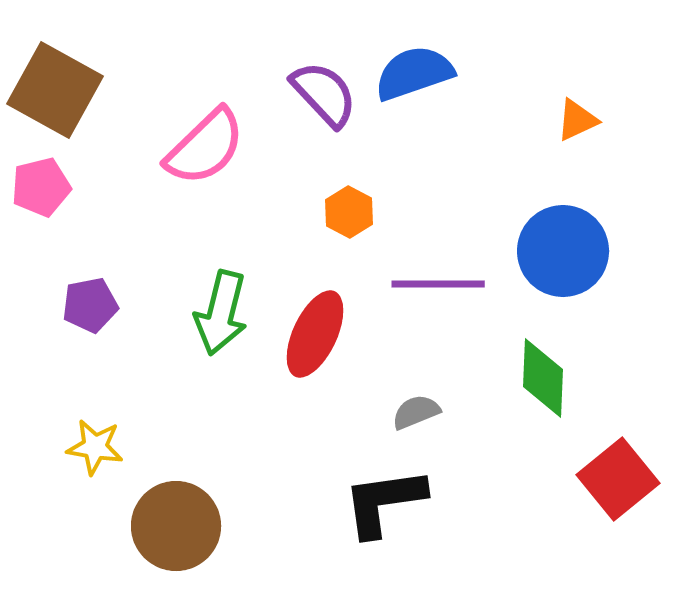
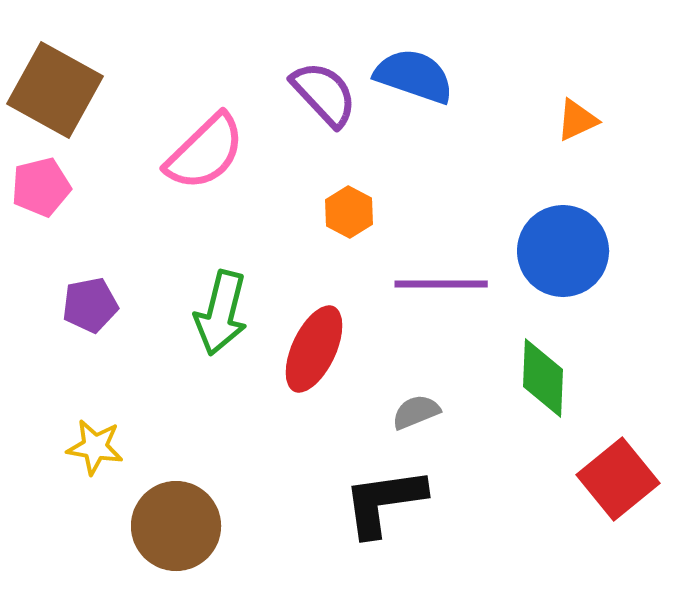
blue semicircle: moved 3 px down; rotated 38 degrees clockwise
pink semicircle: moved 5 px down
purple line: moved 3 px right
red ellipse: moved 1 px left, 15 px down
